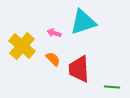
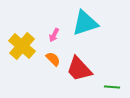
cyan triangle: moved 2 px right, 1 px down
pink arrow: moved 2 px down; rotated 80 degrees counterclockwise
red trapezoid: rotated 40 degrees counterclockwise
